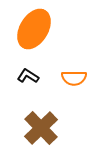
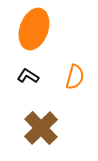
orange ellipse: rotated 12 degrees counterclockwise
orange semicircle: moved 1 px right, 1 px up; rotated 75 degrees counterclockwise
